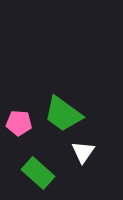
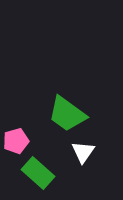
green trapezoid: moved 4 px right
pink pentagon: moved 3 px left, 18 px down; rotated 20 degrees counterclockwise
